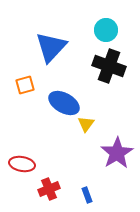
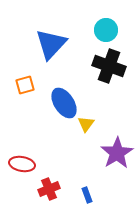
blue triangle: moved 3 px up
blue ellipse: rotated 28 degrees clockwise
